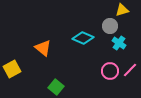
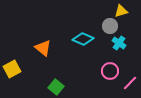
yellow triangle: moved 1 px left, 1 px down
cyan diamond: moved 1 px down
pink line: moved 13 px down
